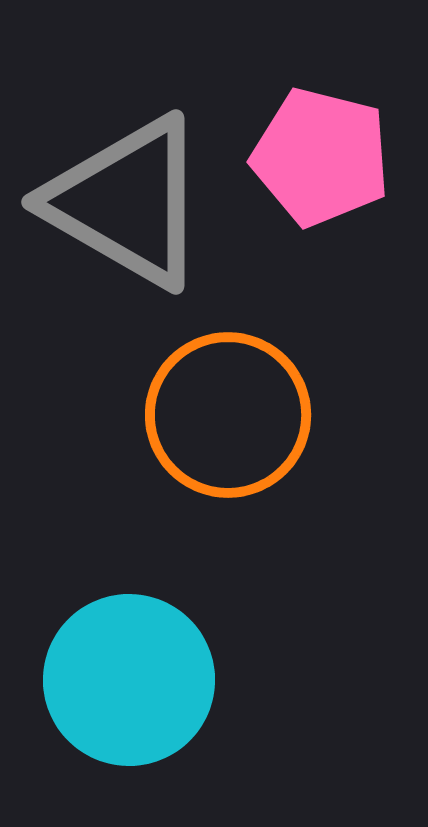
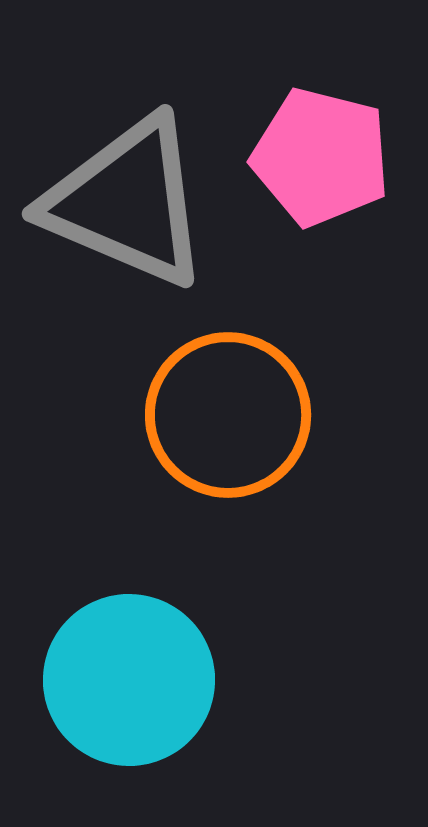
gray triangle: rotated 7 degrees counterclockwise
